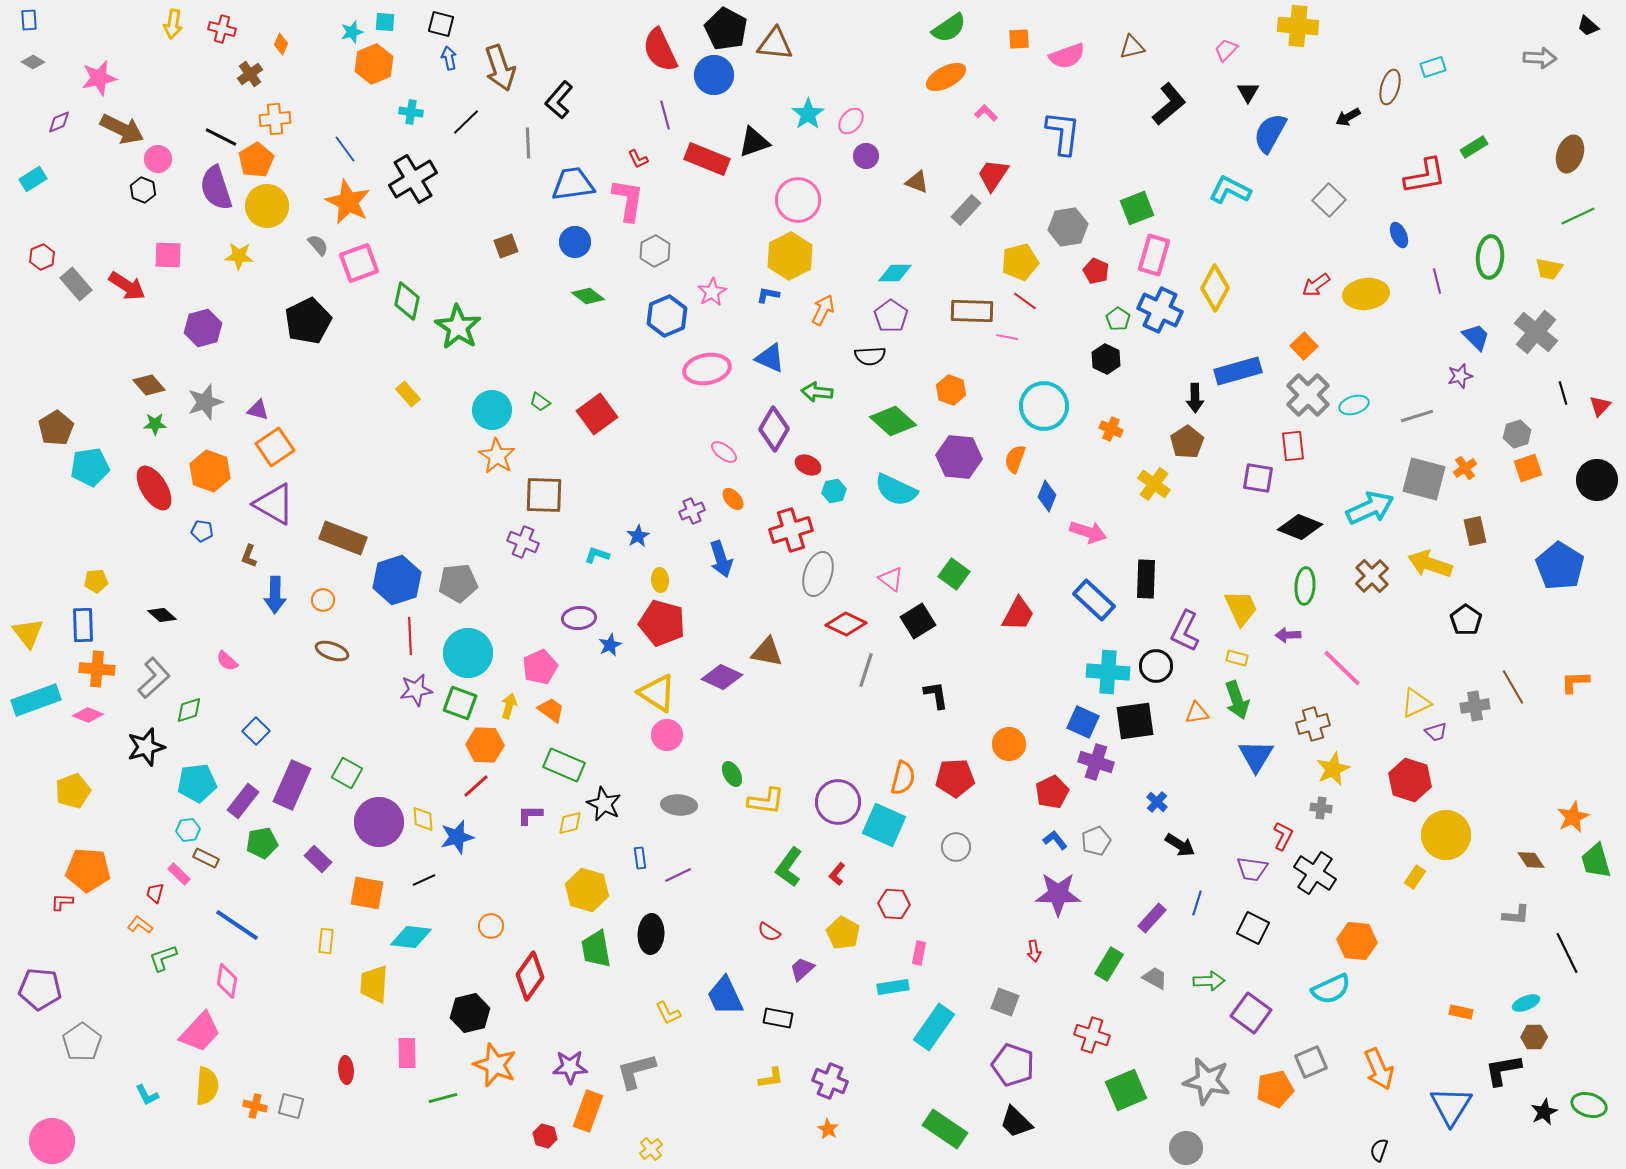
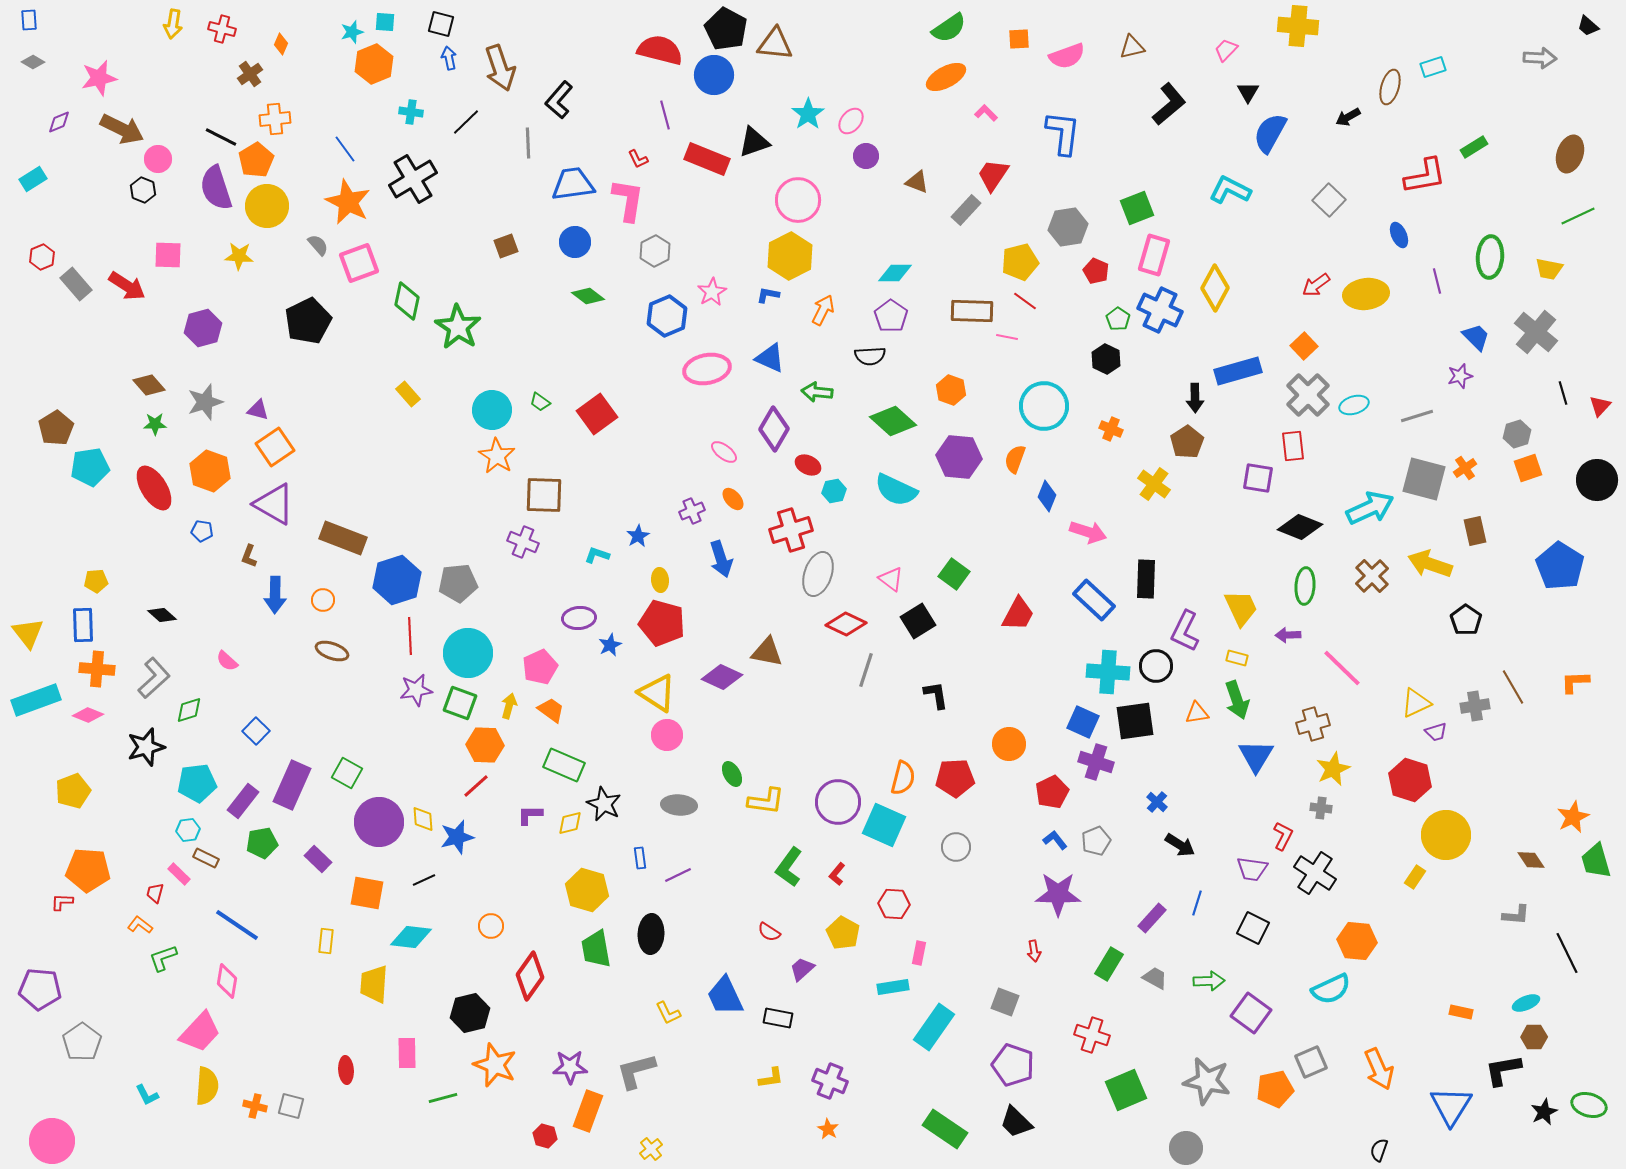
red semicircle at (660, 50): rotated 129 degrees clockwise
